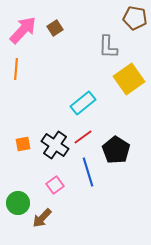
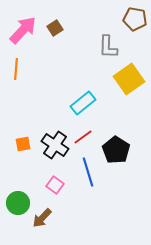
brown pentagon: moved 1 px down
pink square: rotated 18 degrees counterclockwise
